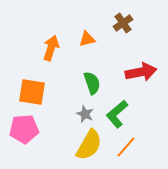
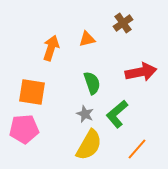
orange line: moved 11 px right, 2 px down
